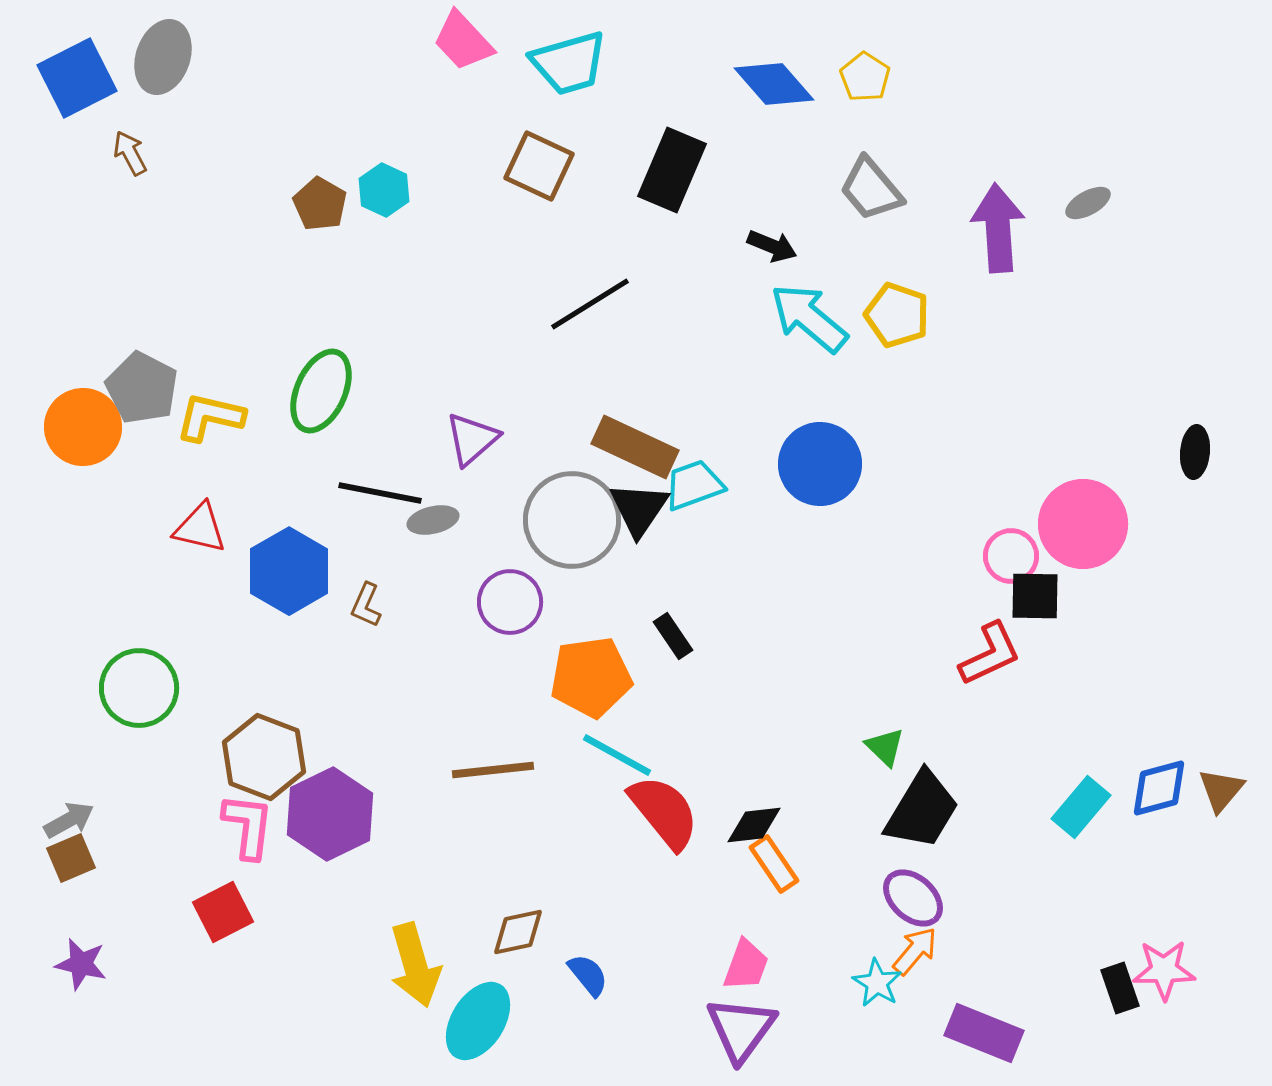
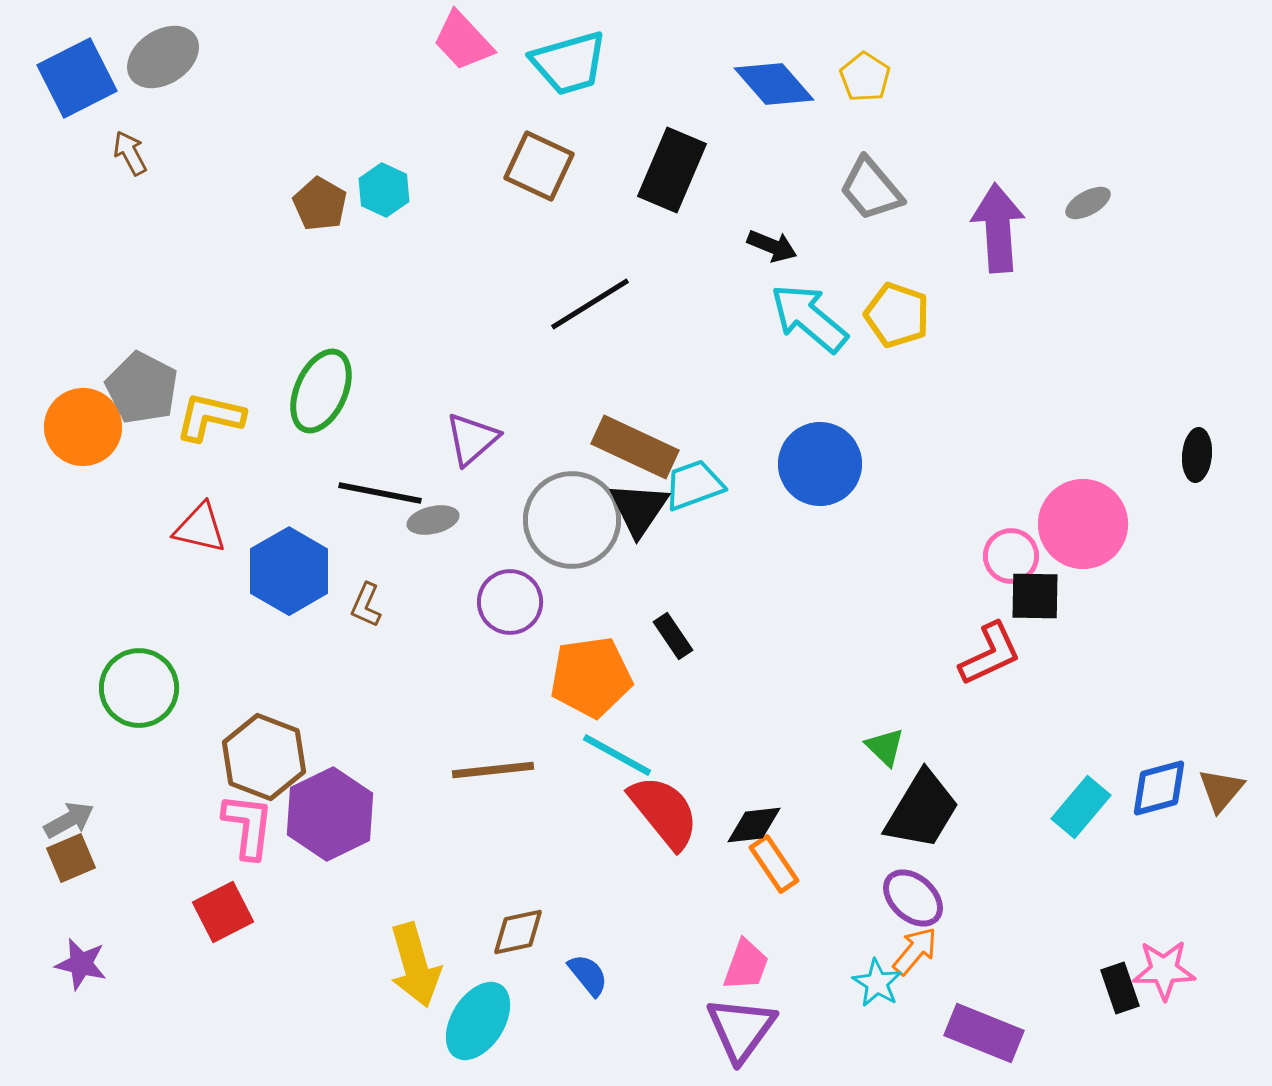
gray ellipse at (163, 57): rotated 38 degrees clockwise
black ellipse at (1195, 452): moved 2 px right, 3 px down
